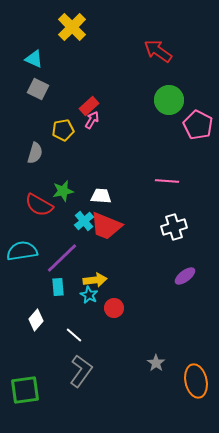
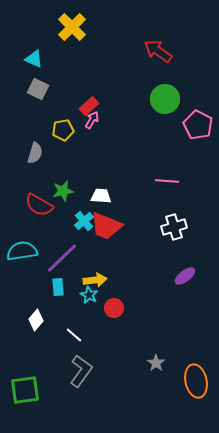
green circle: moved 4 px left, 1 px up
